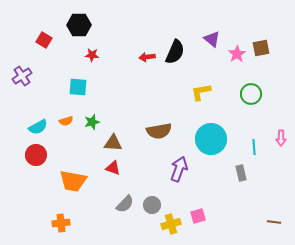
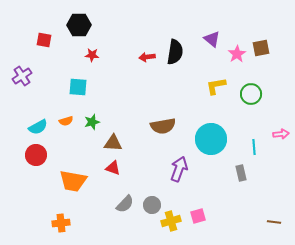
red square: rotated 21 degrees counterclockwise
black semicircle: rotated 15 degrees counterclockwise
yellow L-shape: moved 15 px right, 6 px up
brown semicircle: moved 4 px right, 5 px up
pink arrow: moved 4 px up; rotated 98 degrees counterclockwise
yellow cross: moved 3 px up
